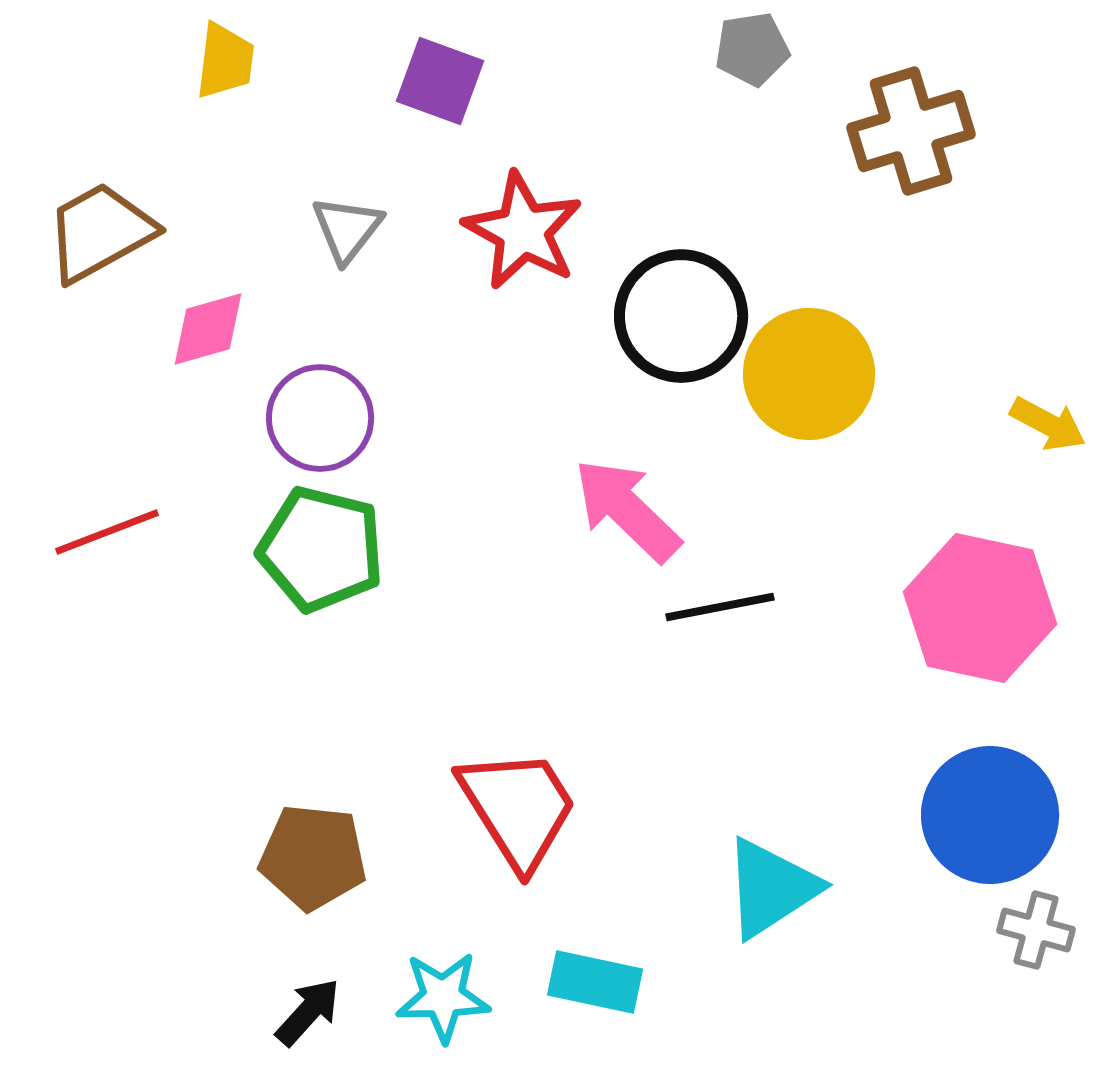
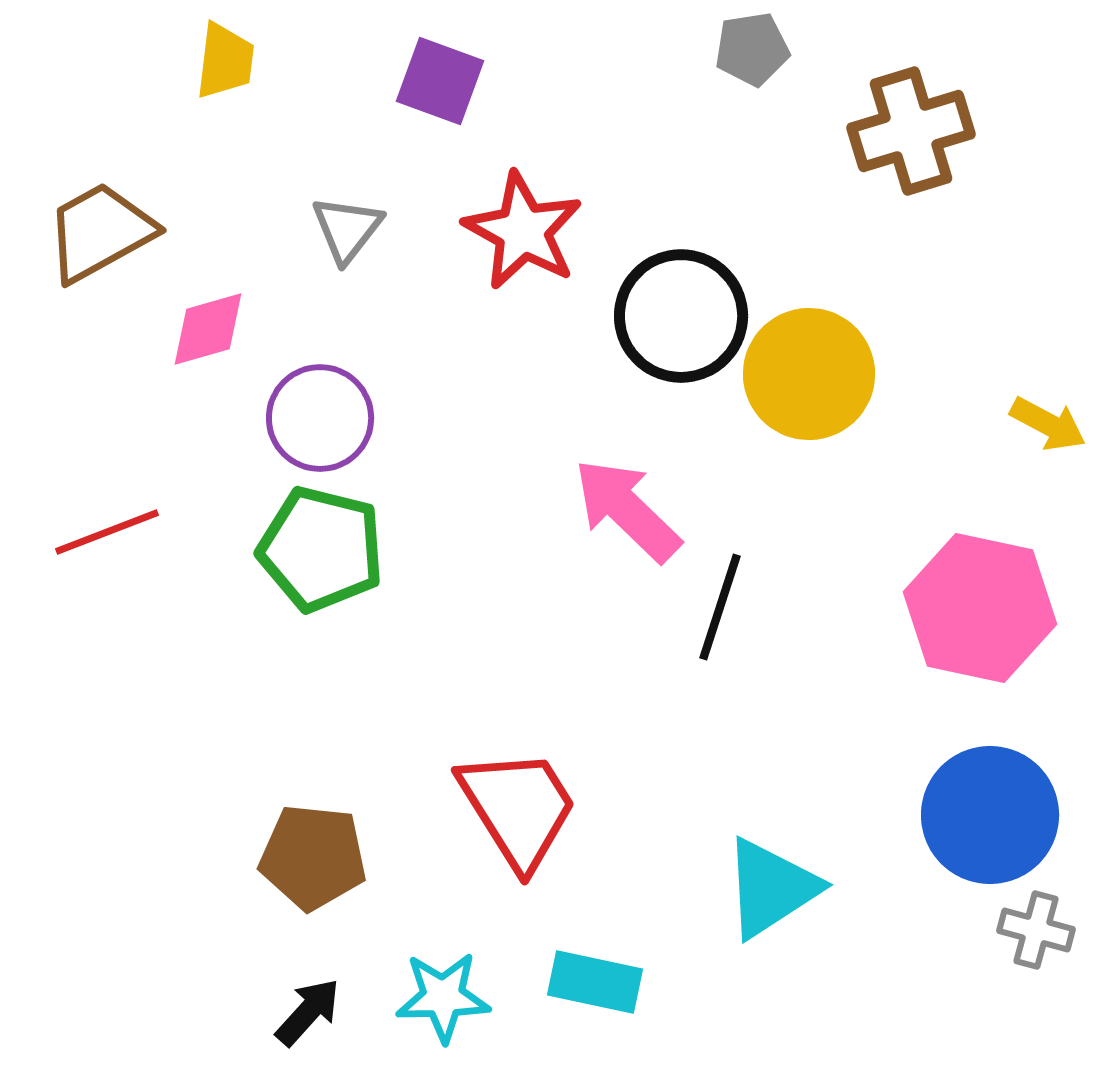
black line: rotated 61 degrees counterclockwise
